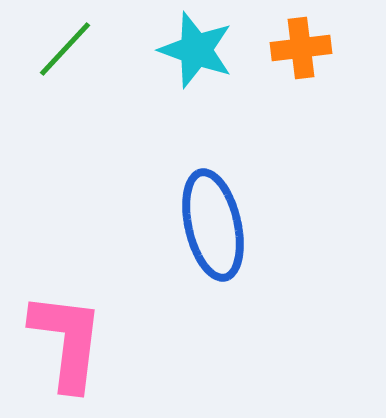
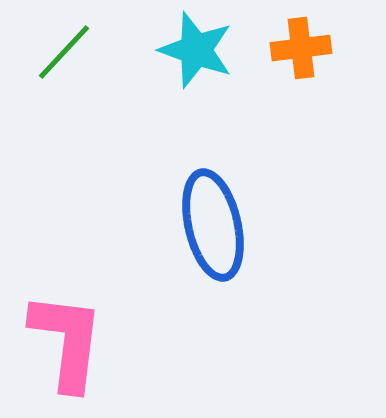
green line: moved 1 px left, 3 px down
